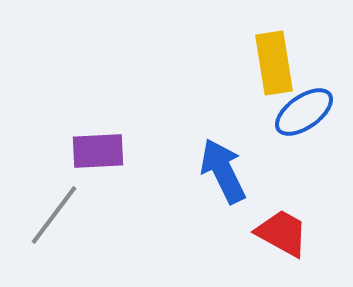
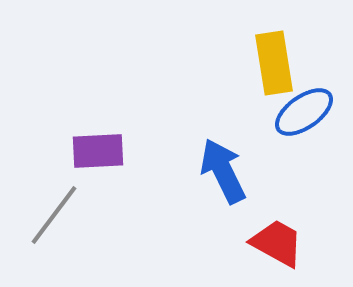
red trapezoid: moved 5 px left, 10 px down
